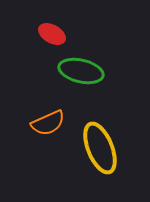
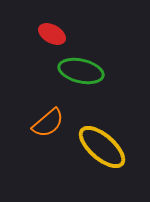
orange semicircle: rotated 16 degrees counterclockwise
yellow ellipse: moved 2 px right, 1 px up; rotated 27 degrees counterclockwise
